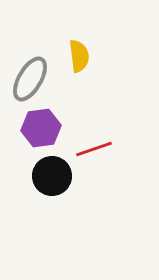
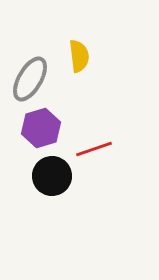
purple hexagon: rotated 9 degrees counterclockwise
